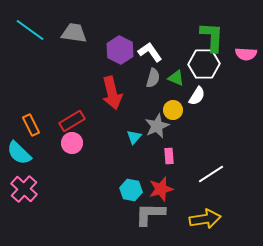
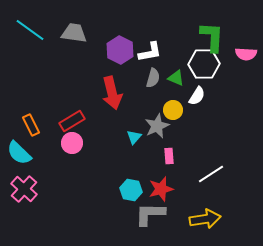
white L-shape: rotated 115 degrees clockwise
